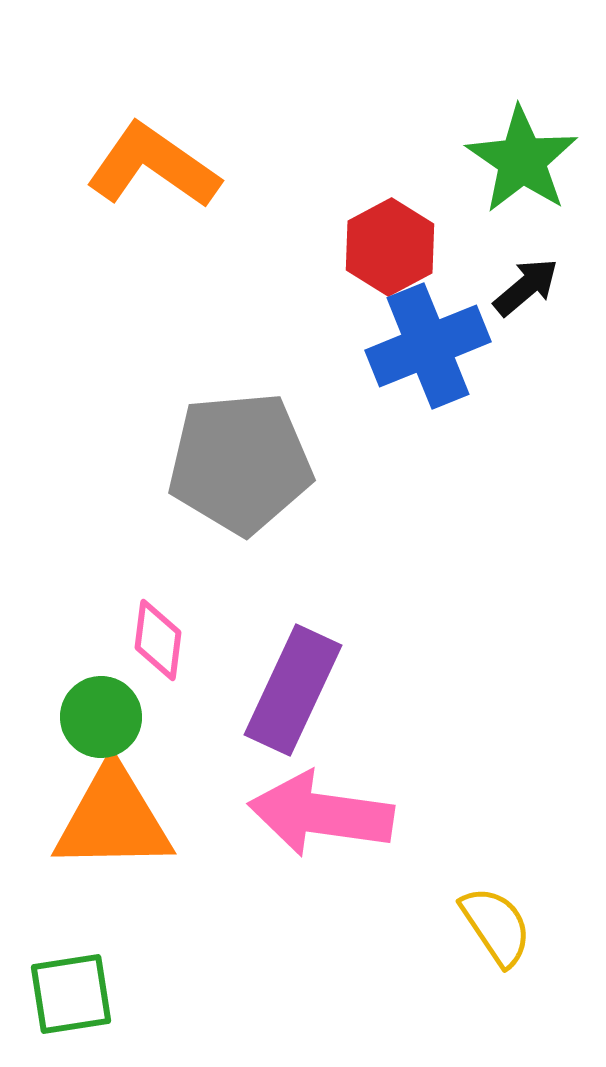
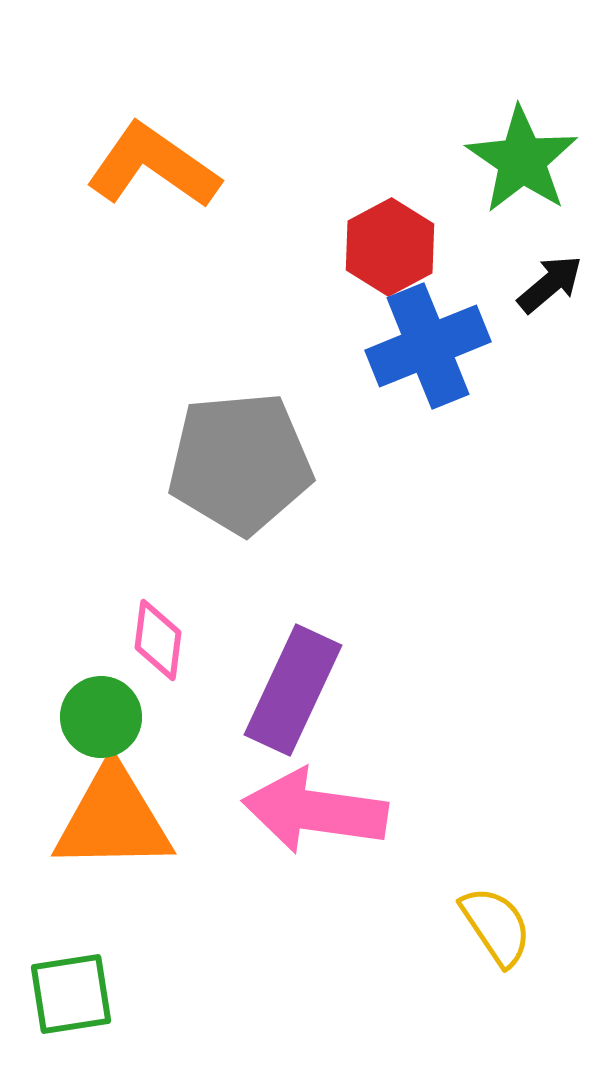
black arrow: moved 24 px right, 3 px up
pink arrow: moved 6 px left, 3 px up
